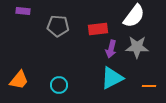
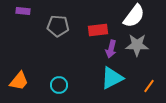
red rectangle: moved 1 px down
gray star: moved 2 px up
orange trapezoid: moved 1 px down
orange line: rotated 56 degrees counterclockwise
